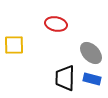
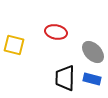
red ellipse: moved 8 px down
yellow square: rotated 15 degrees clockwise
gray ellipse: moved 2 px right, 1 px up
